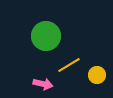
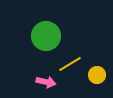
yellow line: moved 1 px right, 1 px up
pink arrow: moved 3 px right, 2 px up
